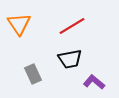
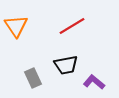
orange triangle: moved 3 px left, 2 px down
black trapezoid: moved 4 px left, 6 px down
gray rectangle: moved 4 px down
